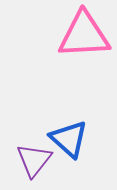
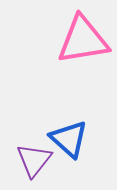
pink triangle: moved 1 px left, 5 px down; rotated 6 degrees counterclockwise
